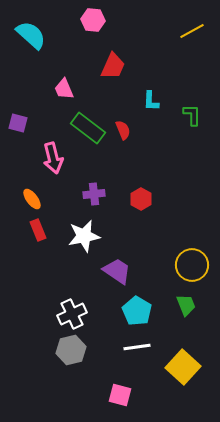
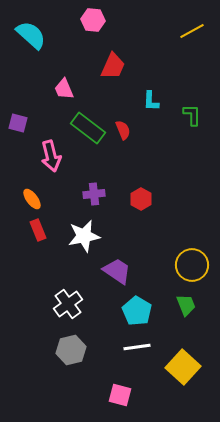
pink arrow: moved 2 px left, 2 px up
white cross: moved 4 px left, 10 px up; rotated 12 degrees counterclockwise
